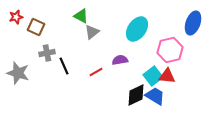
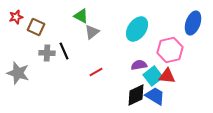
gray cross: rotated 14 degrees clockwise
purple semicircle: moved 19 px right, 5 px down
black line: moved 15 px up
